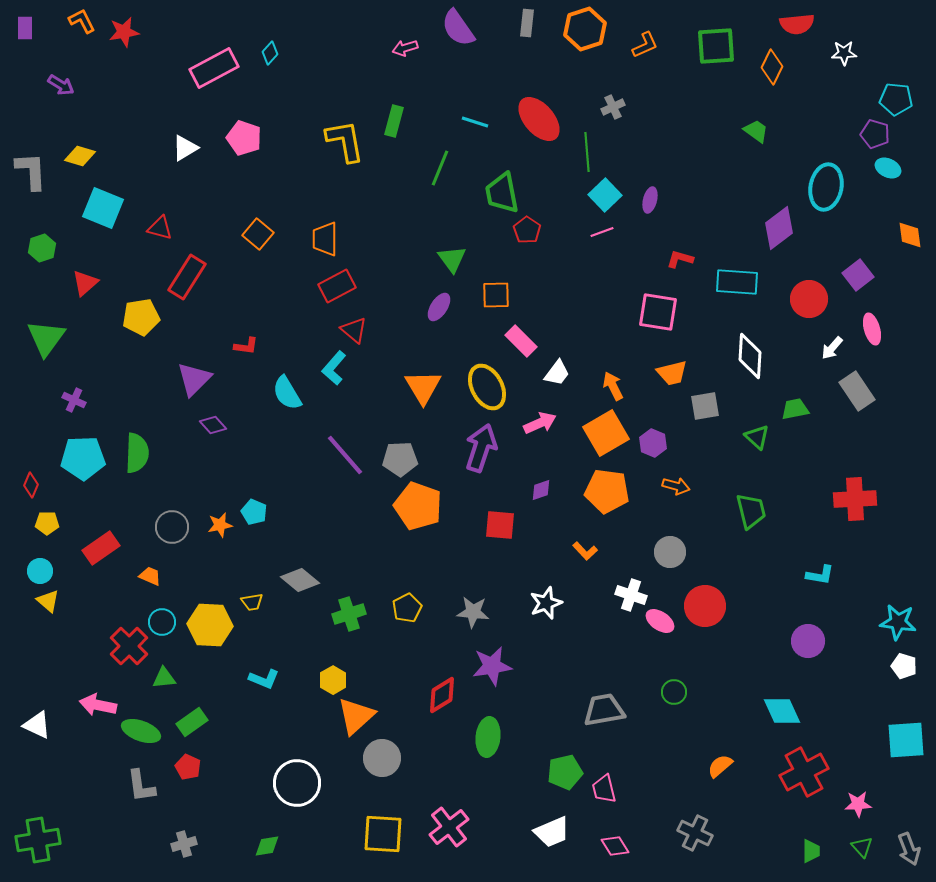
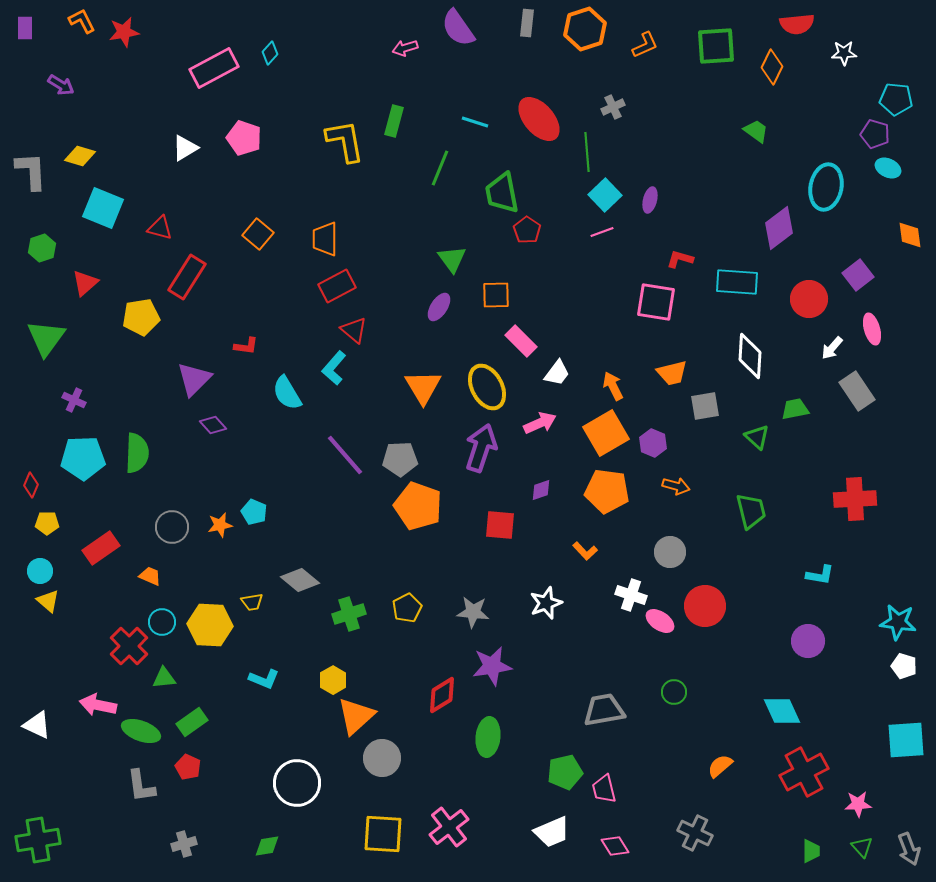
pink square at (658, 312): moved 2 px left, 10 px up
